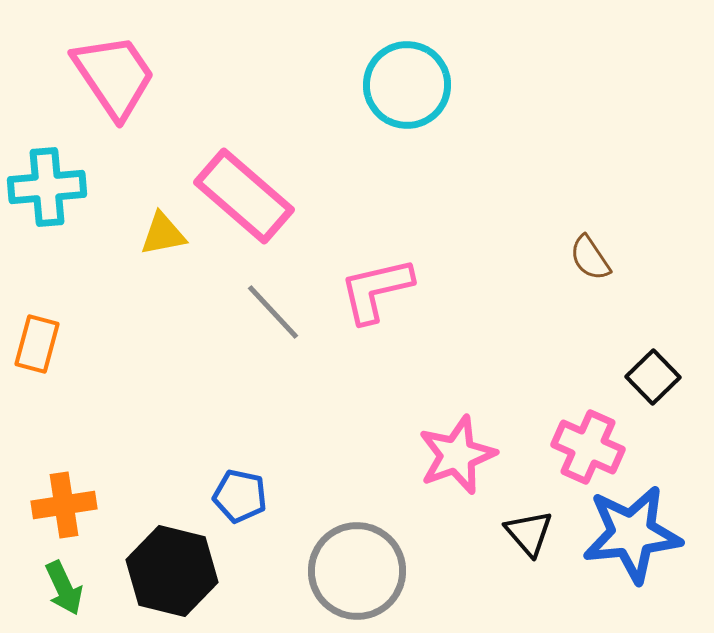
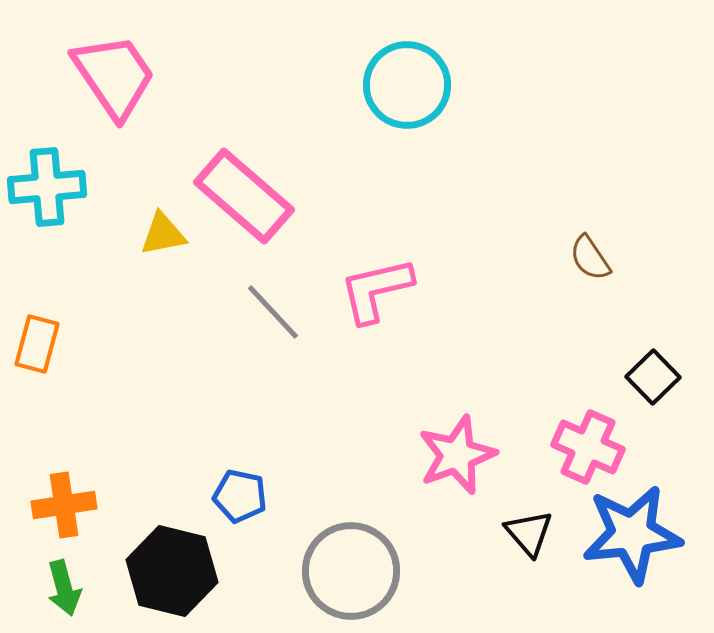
gray circle: moved 6 px left
green arrow: rotated 10 degrees clockwise
